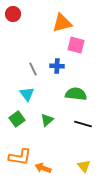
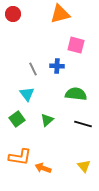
orange triangle: moved 2 px left, 9 px up
